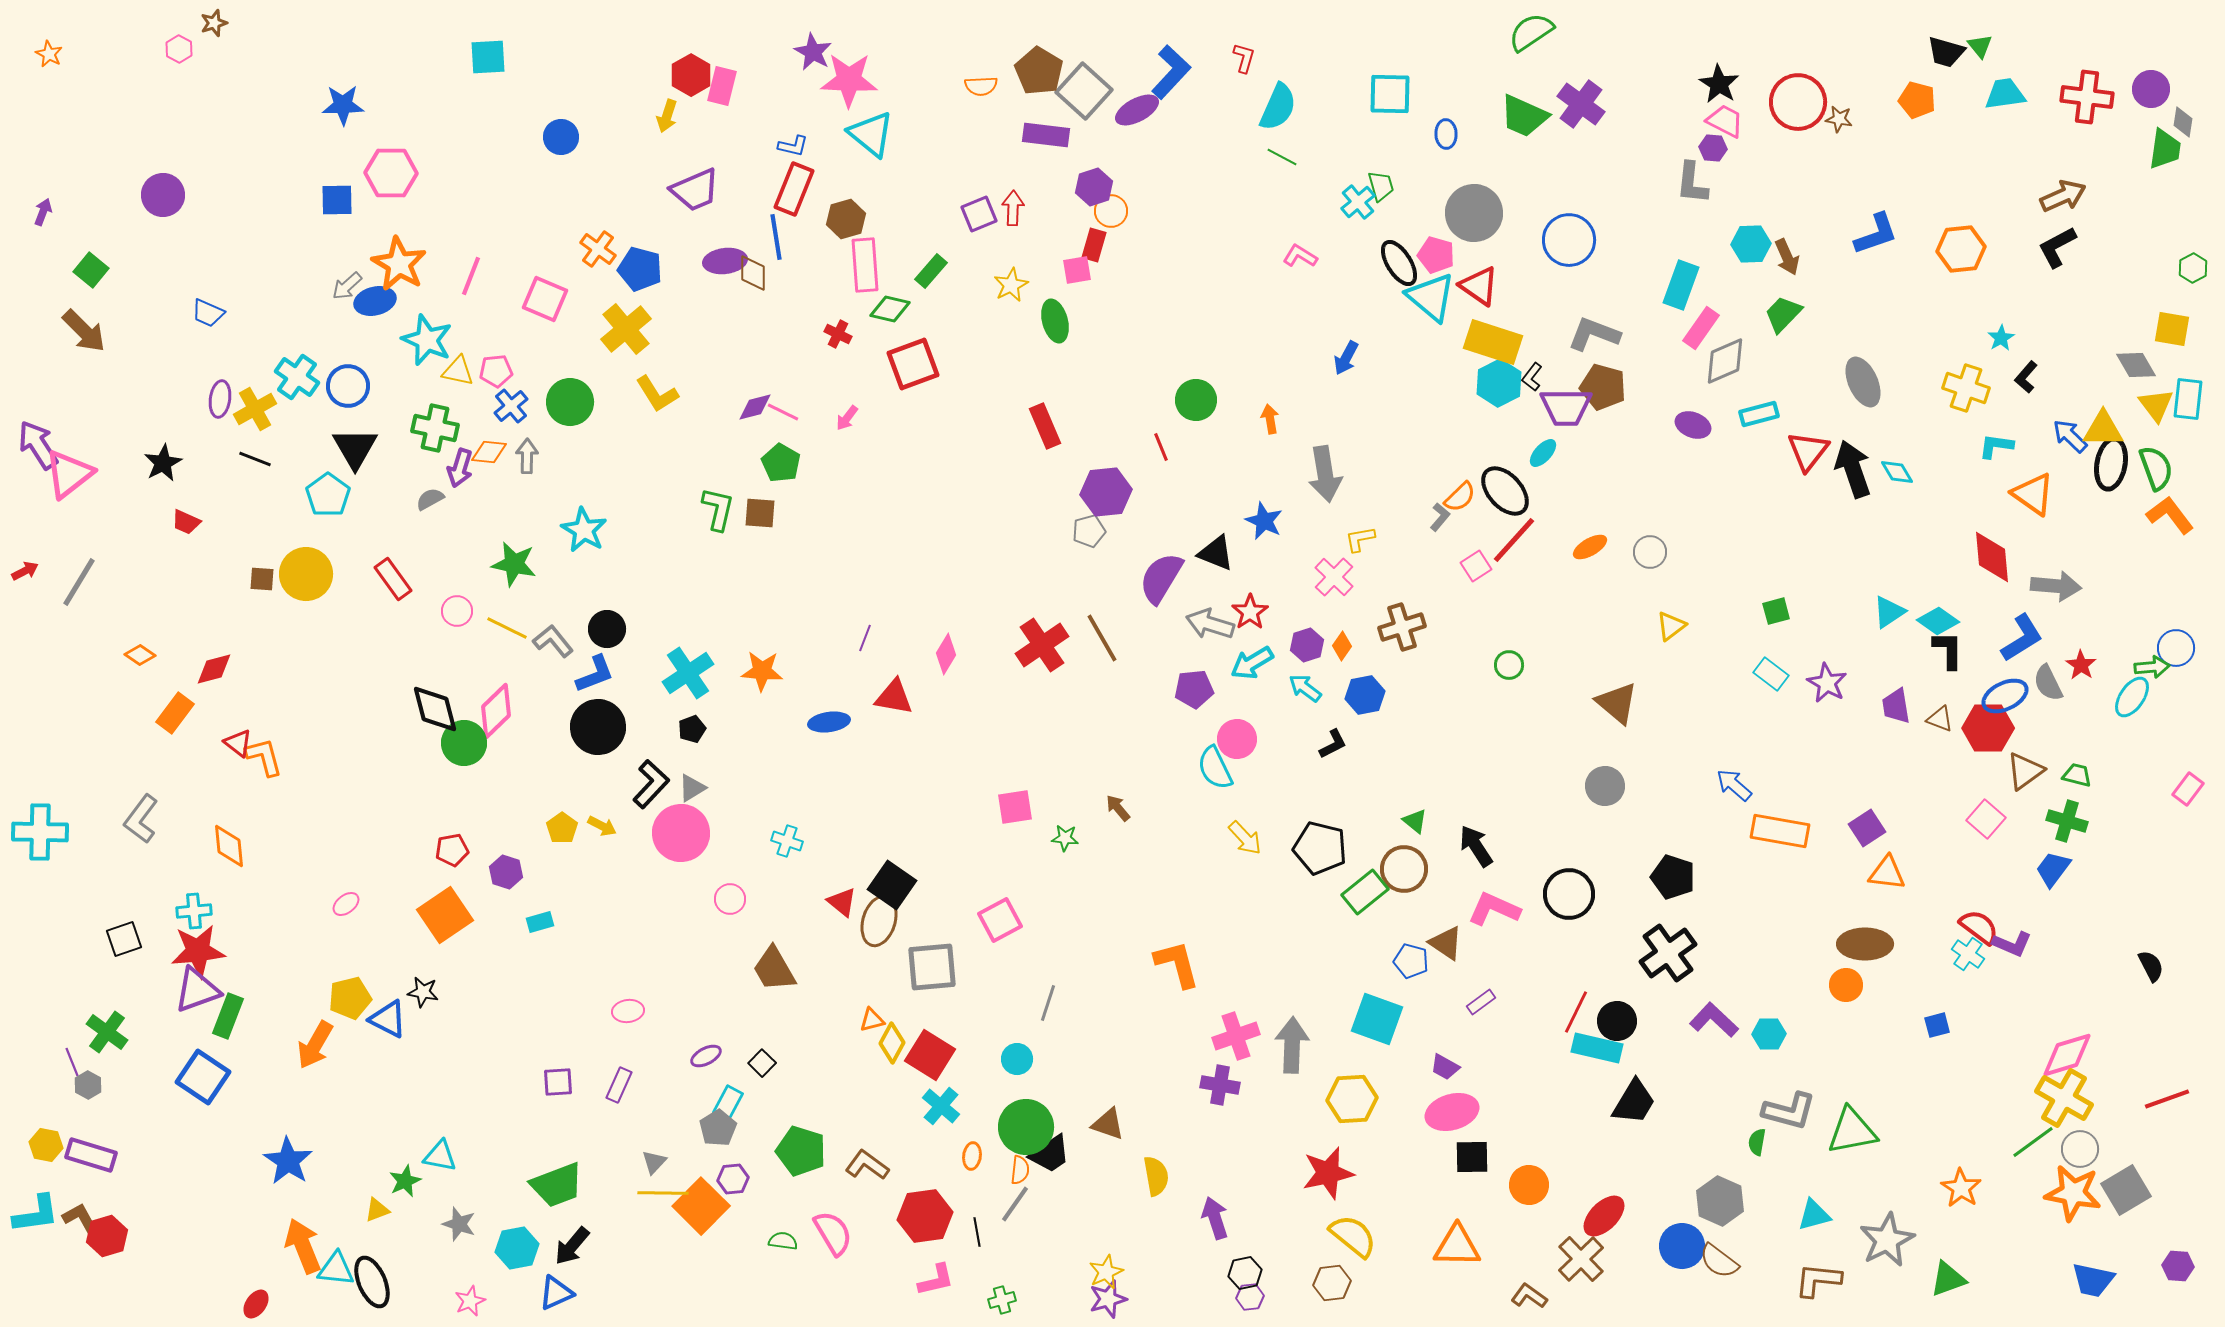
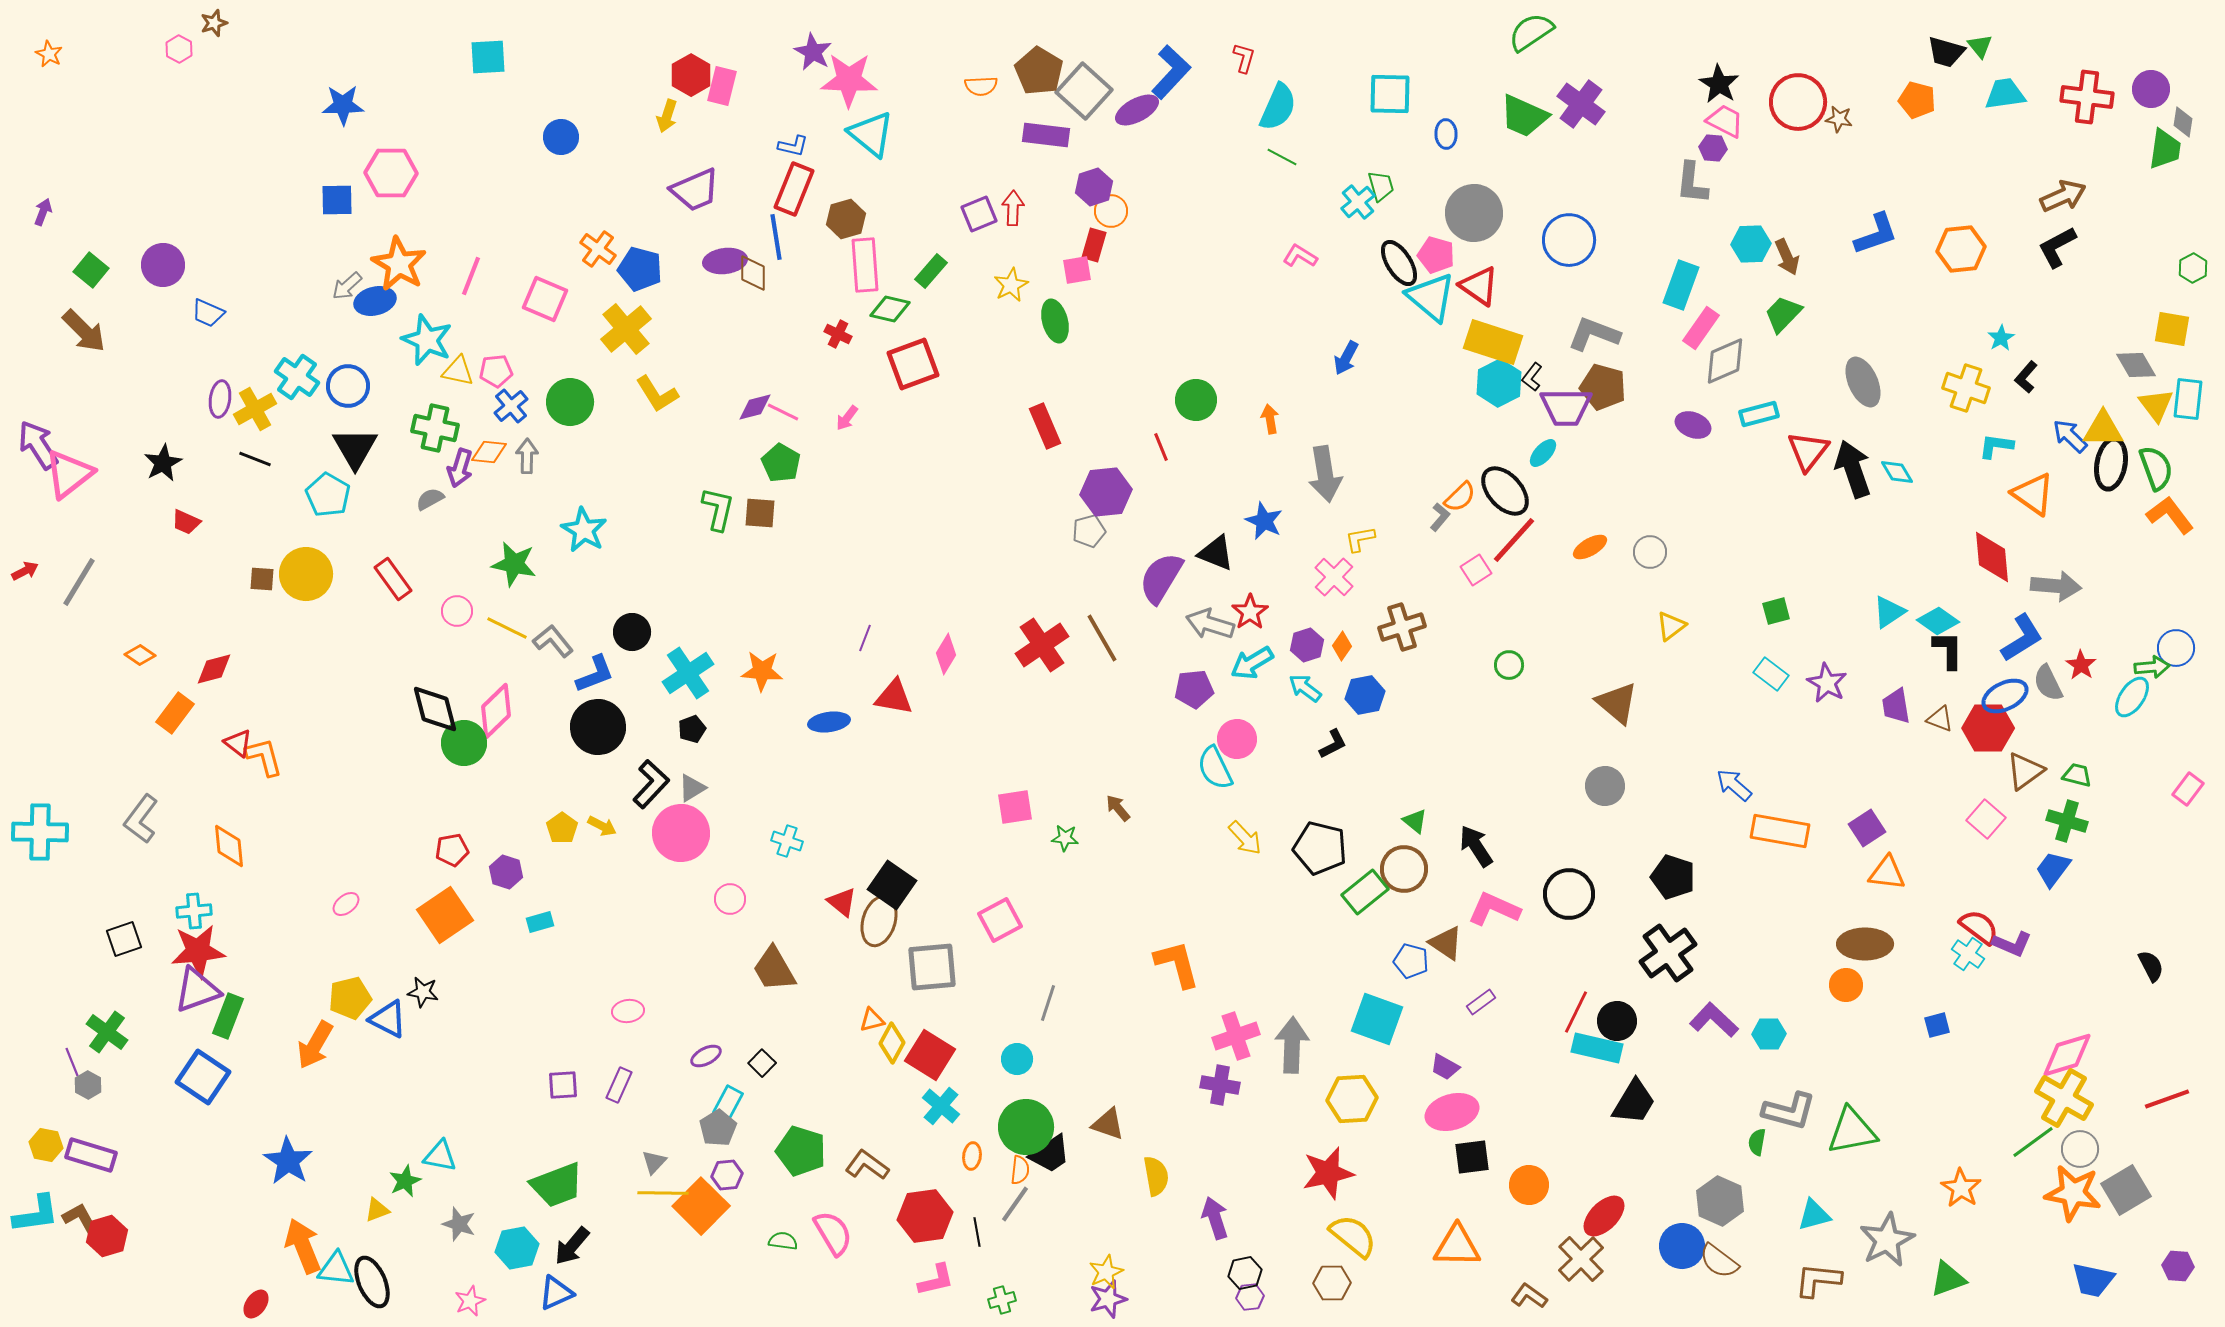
purple circle at (163, 195): moved 70 px down
cyan pentagon at (328, 495): rotated 6 degrees counterclockwise
pink square at (1476, 566): moved 4 px down
black circle at (607, 629): moved 25 px right, 3 px down
purple square at (558, 1082): moved 5 px right, 3 px down
black square at (1472, 1157): rotated 6 degrees counterclockwise
purple hexagon at (733, 1179): moved 6 px left, 4 px up
brown hexagon at (1332, 1283): rotated 6 degrees clockwise
